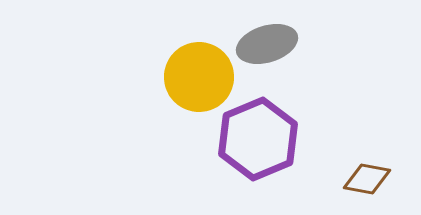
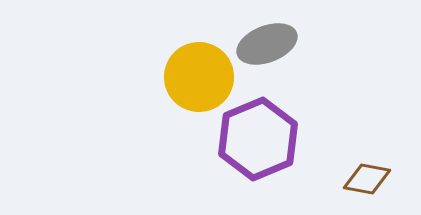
gray ellipse: rotated 4 degrees counterclockwise
